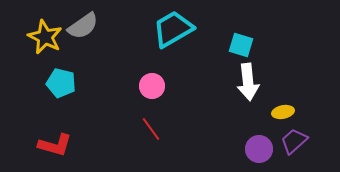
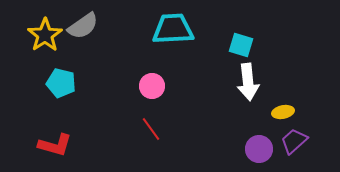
cyan trapezoid: rotated 27 degrees clockwise
yellow star: moved 2 px up; rotated 12 degrees clockwise
